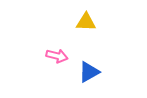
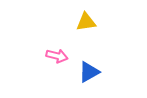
yellow triangle: rotated 10 degrees counterclockwise
